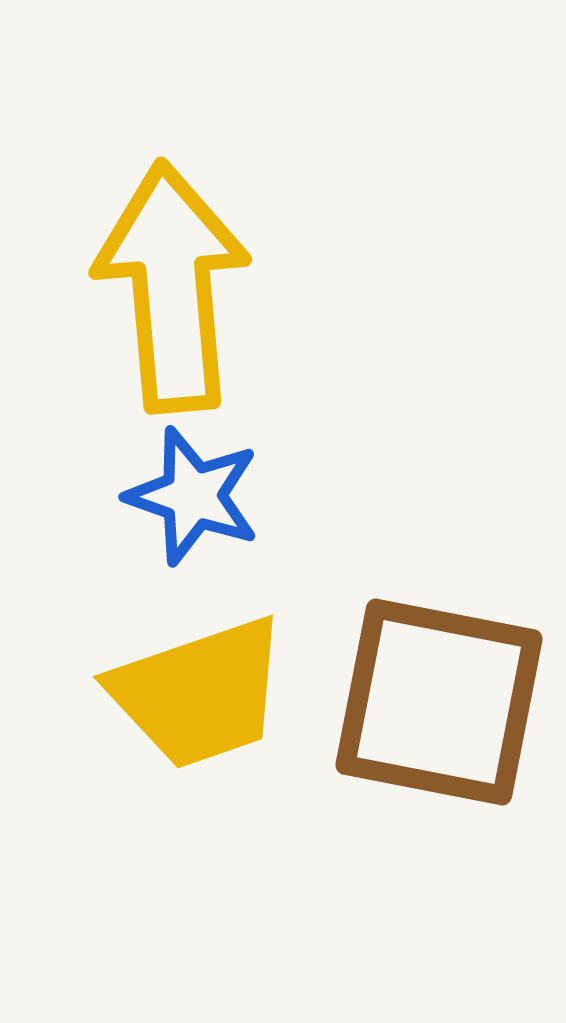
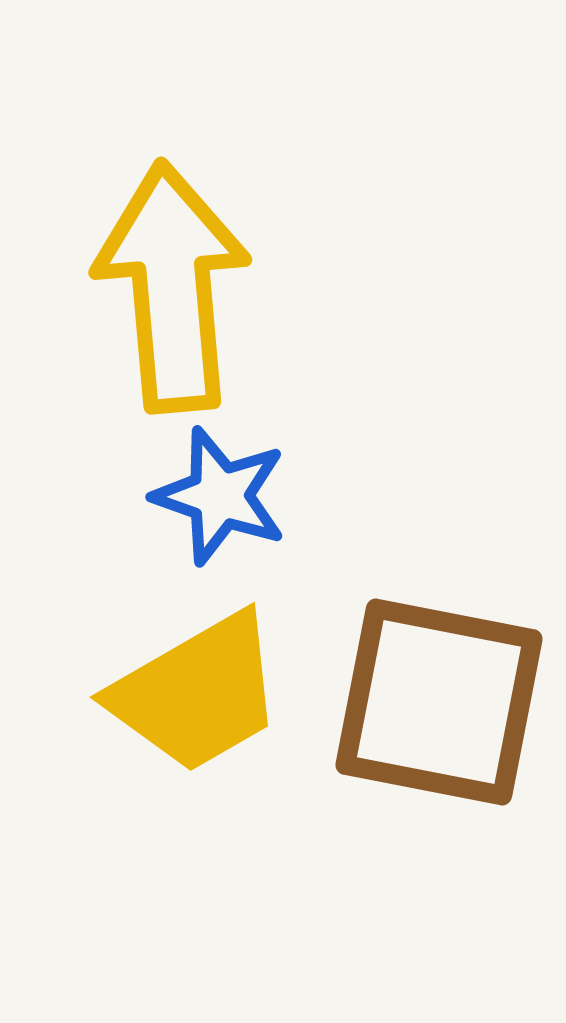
blue star: moved 27 px right
yellow trapezoid: moved 2 px left; rotated 11 degrees counterclockwise
